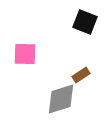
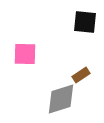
black square: rotated 15 degrees counterclockwise
